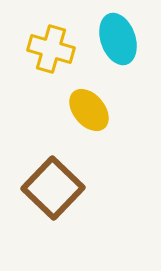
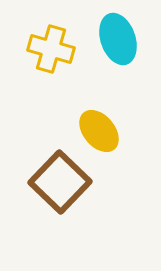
yellow ellipse: moved 10 px right, 21 px down
brown square: moved 7 px right, 6 px up
